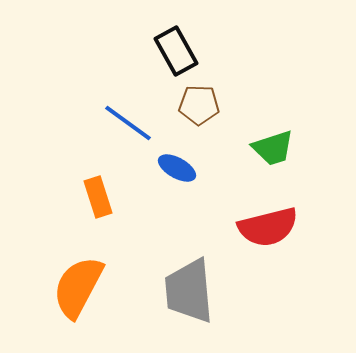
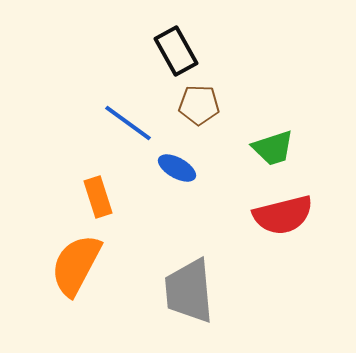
red semicircle: moved 15 px right, 12 px up
orange semicircle: moved 2 px left, 22 px up
